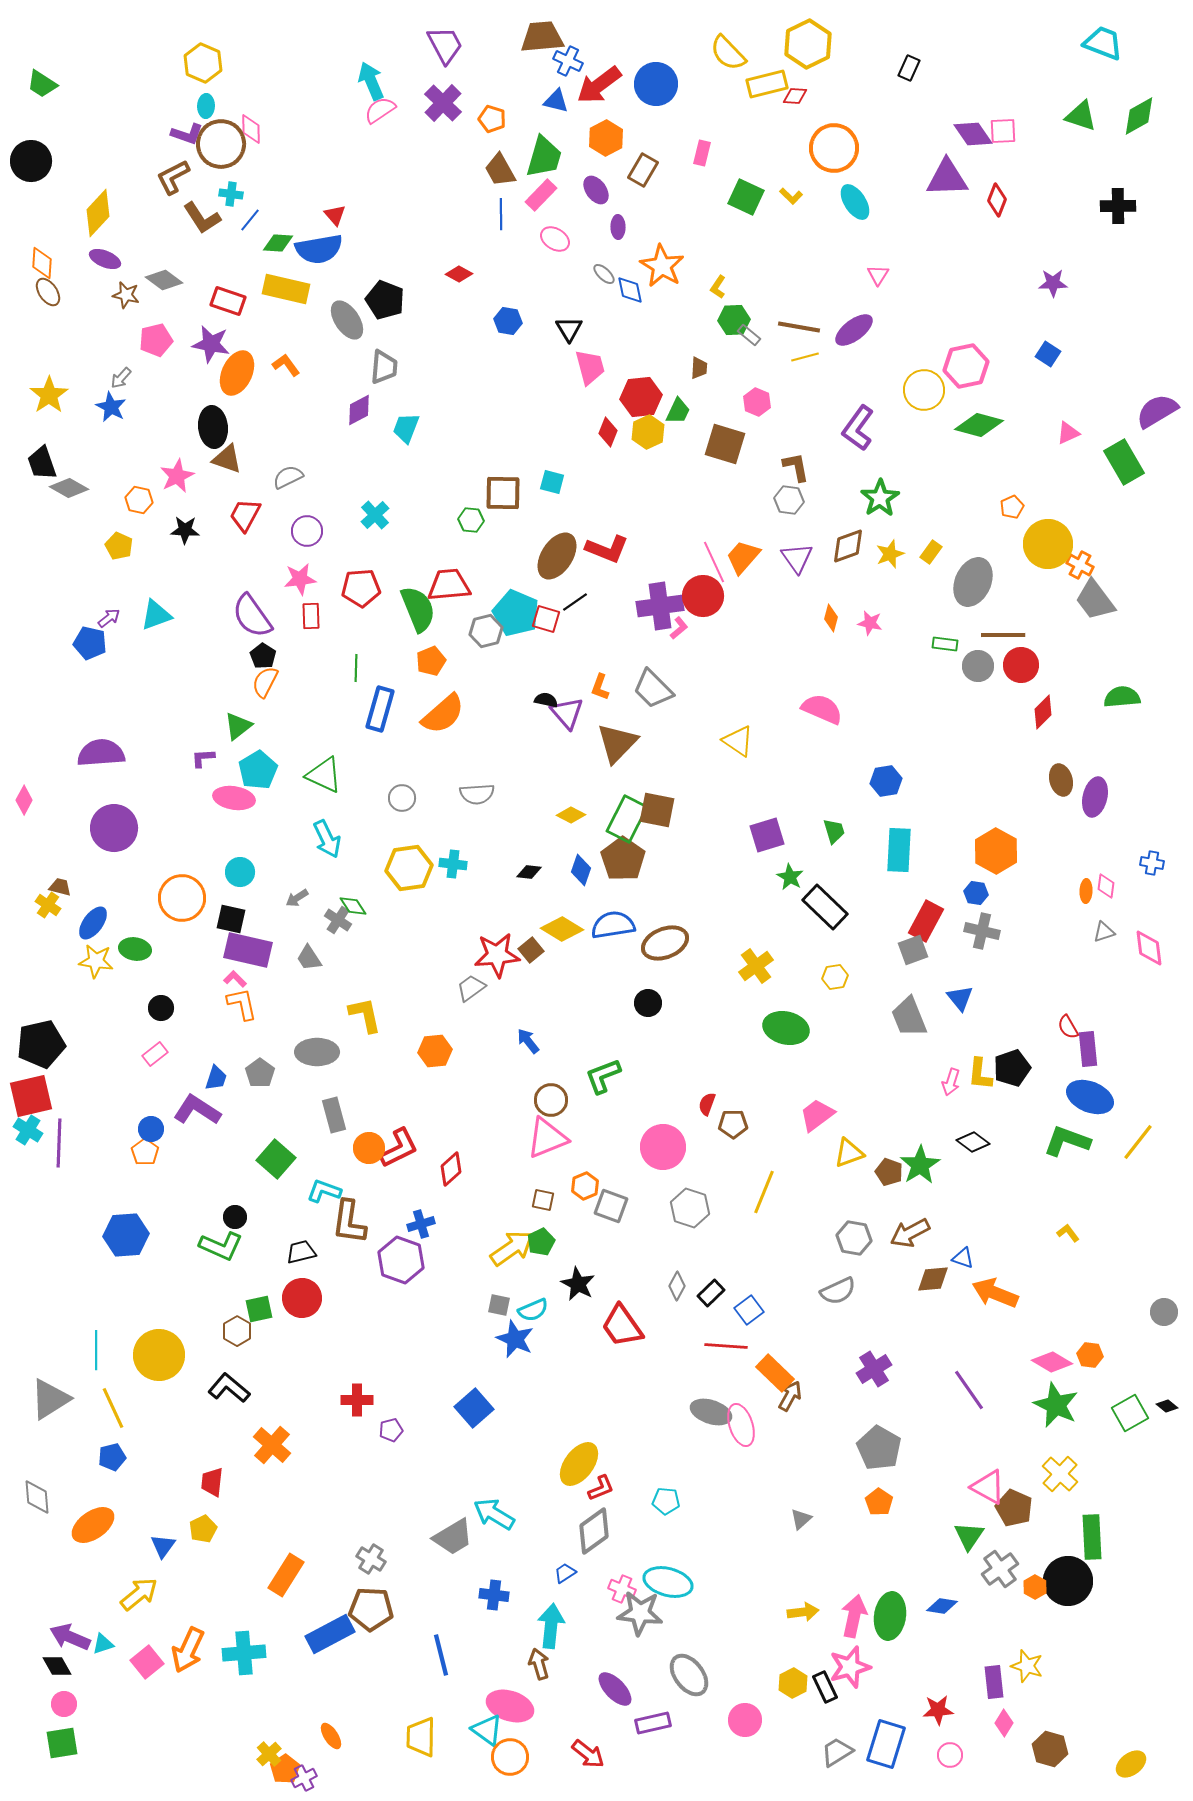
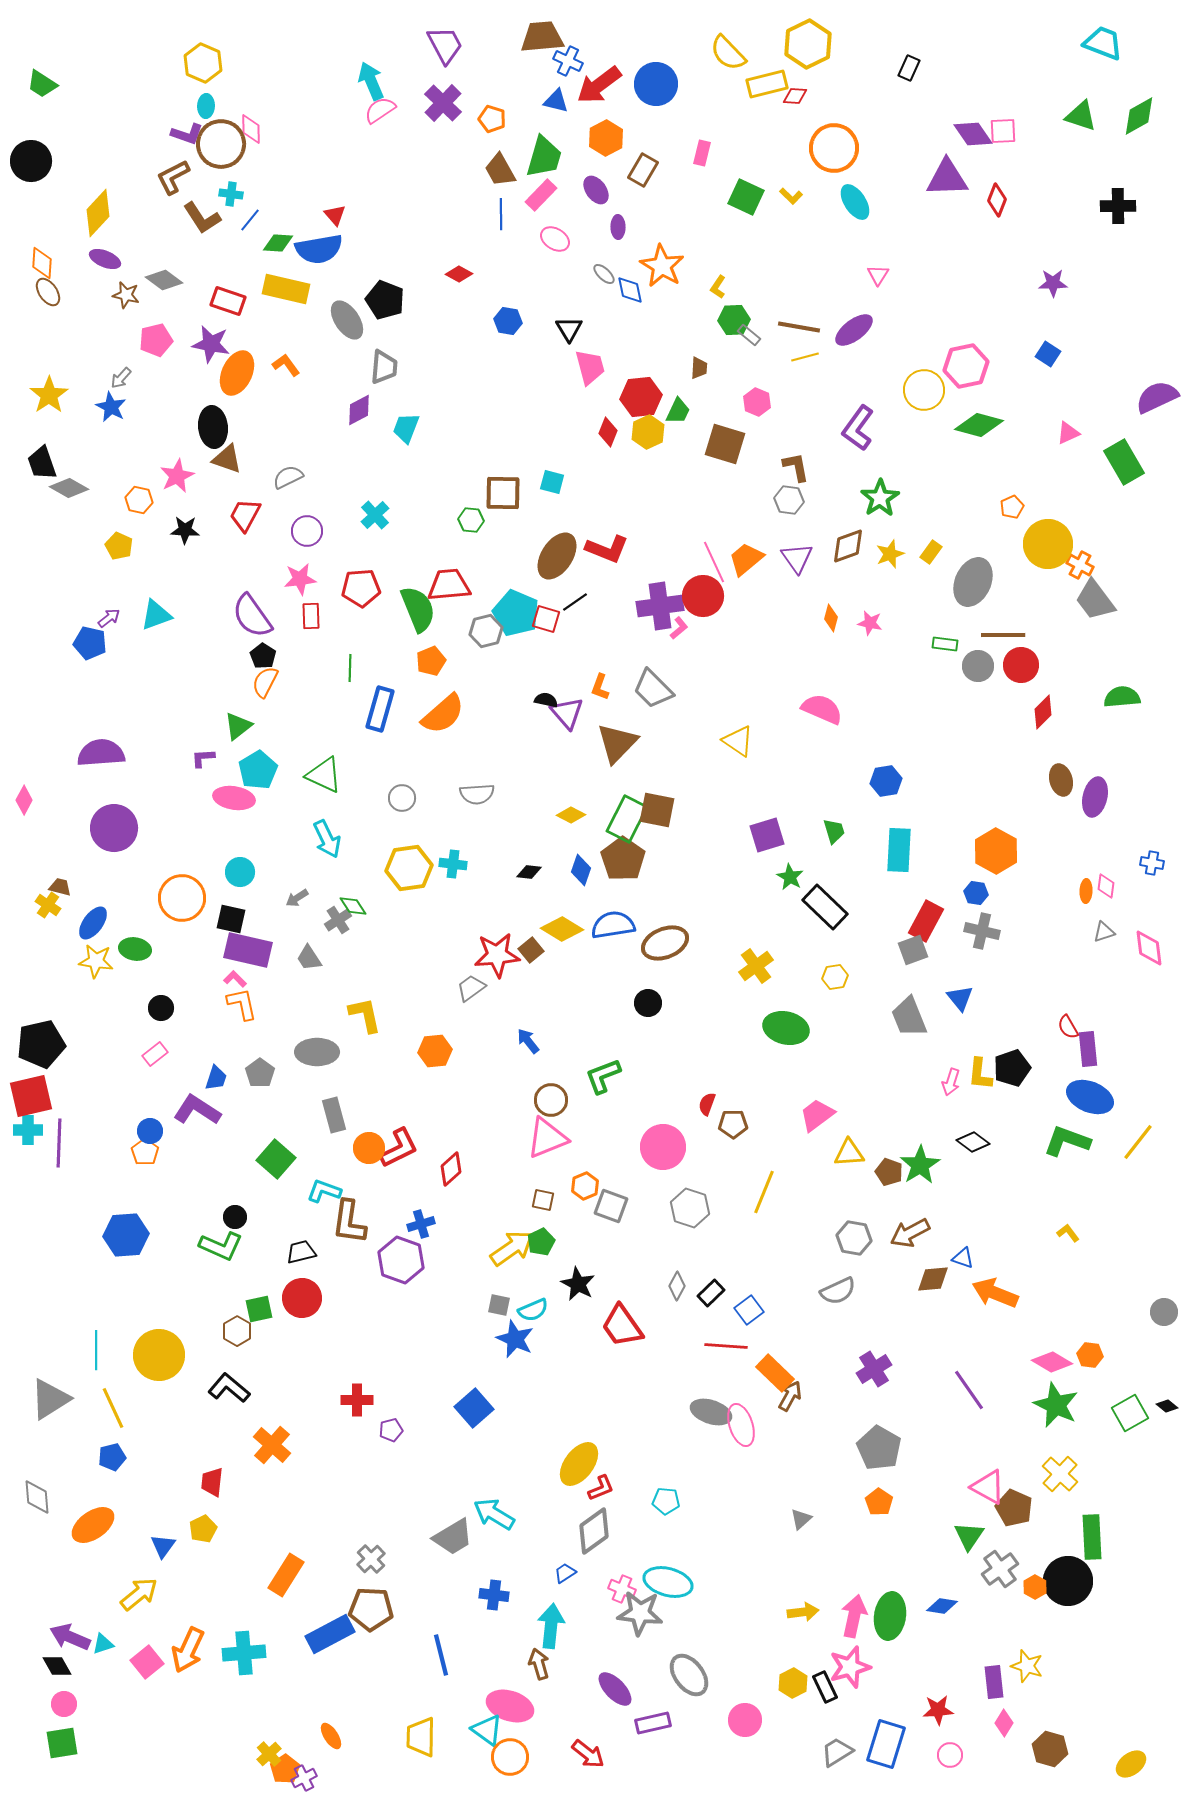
purple semicircle at (1157, 411): moved 14 px up; rotated 6 degrees clockwise
orange trapezoid at (743, 557): moved 3 px right, 2 px down; rotated 9 degrees clockwise
green line at (356, 668): moved 6 px left
gray cross at (338, 920): rotated 24 degrees clockwise
blue circle at (151, 1129): moved 1 px left, 2 px down
cyan cross at (28, 1130): rotated 32 degrees counterclockwise
yellow triangle at (849, 1153): rotated 16 degrees clockwise
gray cross at (371, 1559): rotated 16 degrees clockwise
